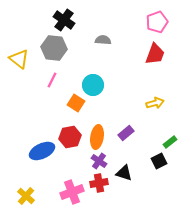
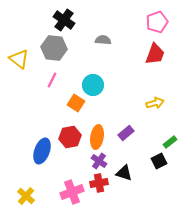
blue ellipse: rotated 45 degrees counterclockwise
